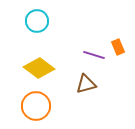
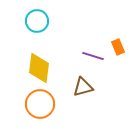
purple line: moved 1 px left, 1 px down
yellow diamond: rotated 60 degrees clockwise
brown triangle: moved 3 px left, 3 px down
orange circle: moved 4 px right, 2 px up
